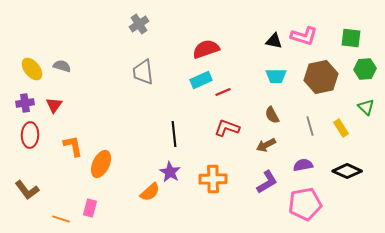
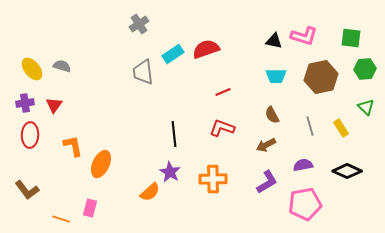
cyan rectangle: moved 28 px left, 26 px up; rotated 10 degrees counterclockwise
red L-shape: moved 5 px left
